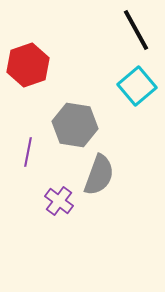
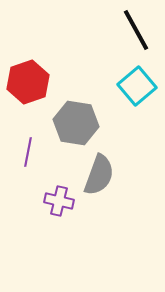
red hexagon: moved 17 px down
gray hexagon: moved 1 px right, 2 px up
purple cross: rotated 24 degrees counterclockwise
